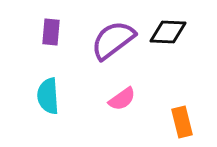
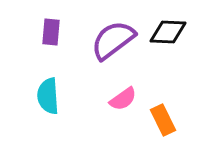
pink semicircle: moved 1 px right
orange rectangle: moved 19 px left, 2 px up; rotated 12 degrees counterclockwise
